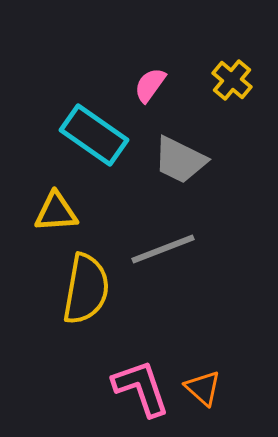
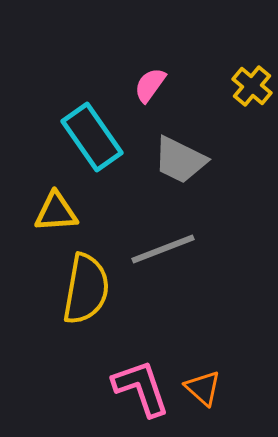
yellow cross: moved 20 px right, 6 px down
cyan rectangle: moved 2 px left, 2 px down; rotated 20 degrees clockwise
